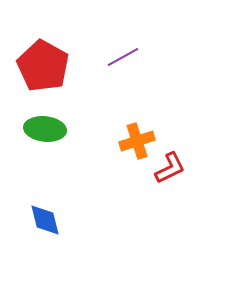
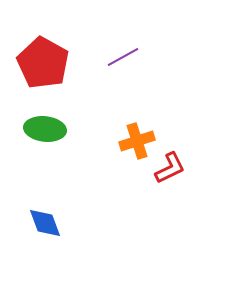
red pentagon: moved 3 px up
blue diamond: moved 3 px down; rotated 6 degrees counterclockwise
